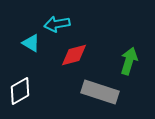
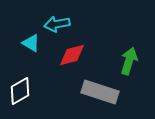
red diamond: moved 2 px left
